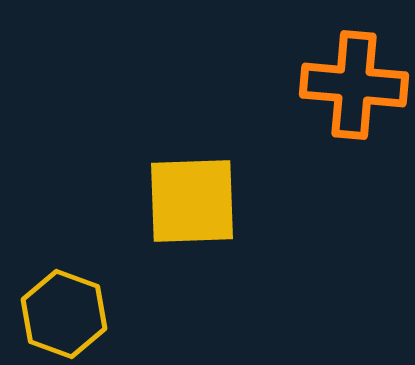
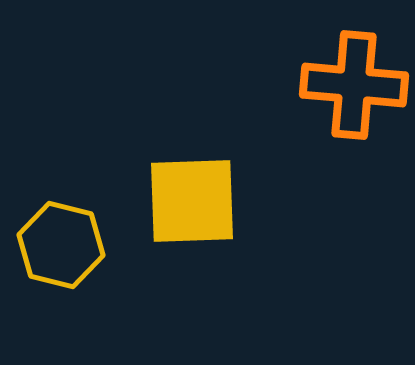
yellow hexagon: moved 3 px left, 69 px up; rotated 6 degrees counterclockwise
